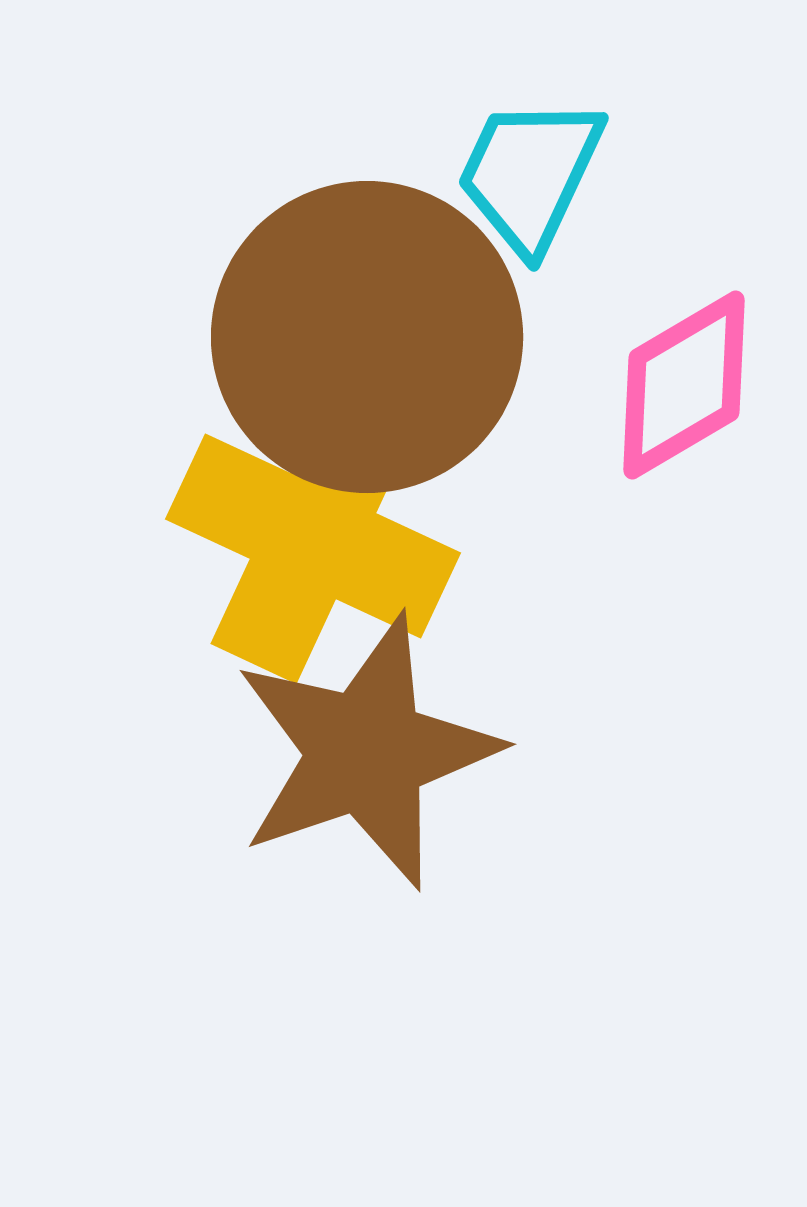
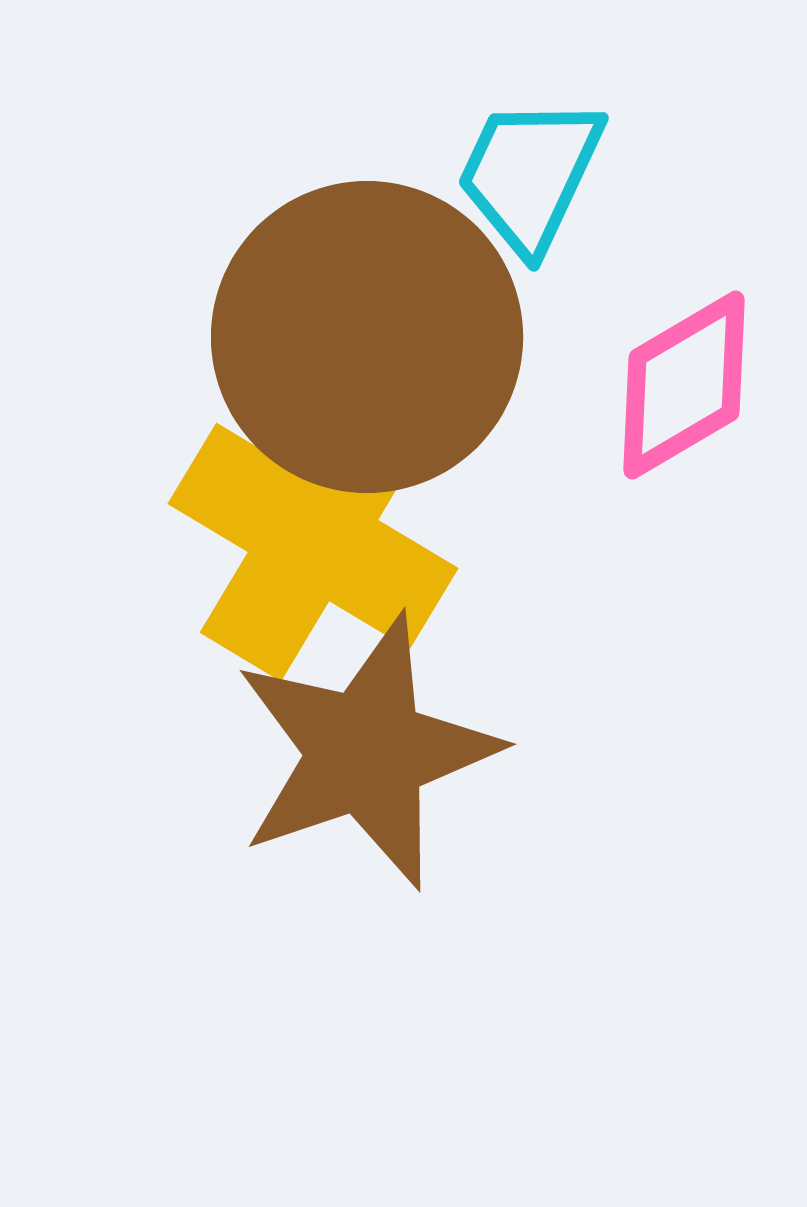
yellow cross: rotated 6 degrees clockwise
